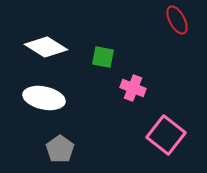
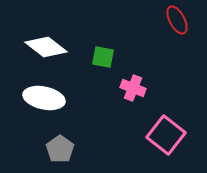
white diamond: rotated 6 degrees clockwise
